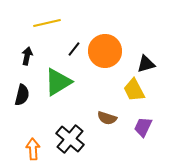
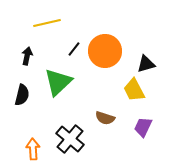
green triangle: rotated 12 degrees counterclockwise
brown semicircle: moved 2 px left
